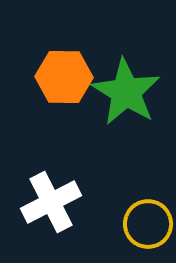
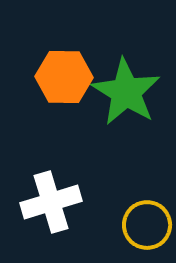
white cross: rotated 10 degrees clockwise
yellow circle: moved 1 px left, 1 px down
